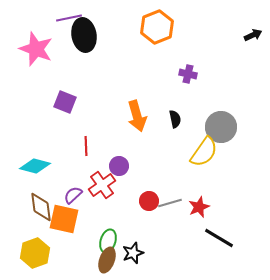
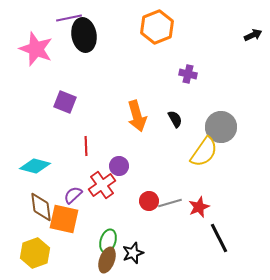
black semicircle: rotated 18 degrees counterclockwise
black line: rotated 32 degrees clockwise
